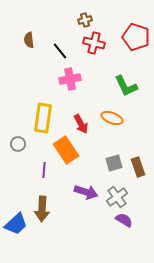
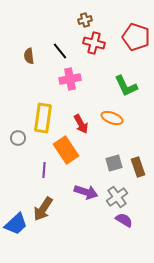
brown semicircle: moved 16 px down
gray circle: moved 6 px up
brown arrow: moved 1 px right; rotated 30 degrees clockwise
